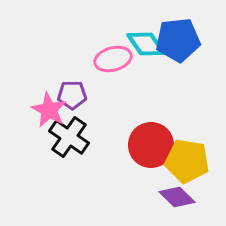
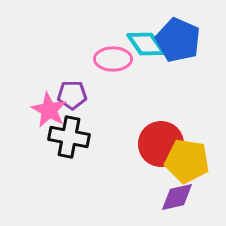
blue pentagon: rotated 30 degrees clockwise
pink ellipse: rotated 15 degrees clockwise
black cross: rotated 24 degrees counterclockwise
red circle: moved 10 px right, 1 px up
purple diamond: rotated 57 degrees counterclockwise
